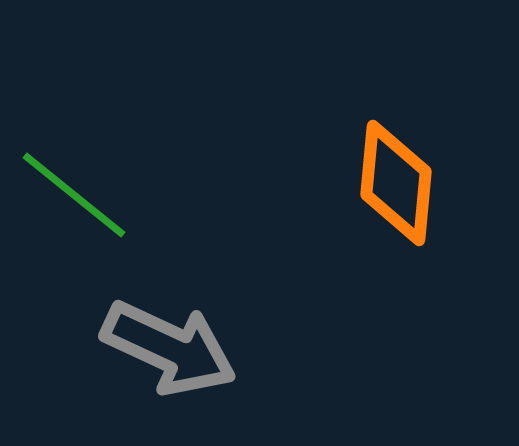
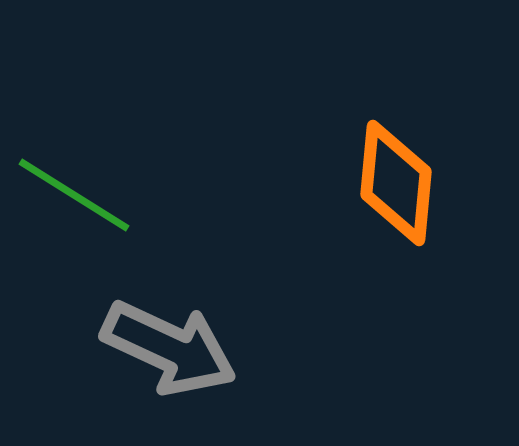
green line: rotated 7 degrees counterclockwise
